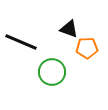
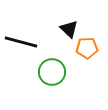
black triangle: rotated 24 degrees clockwise
black line: rotated 8 degrees counterclockwise
